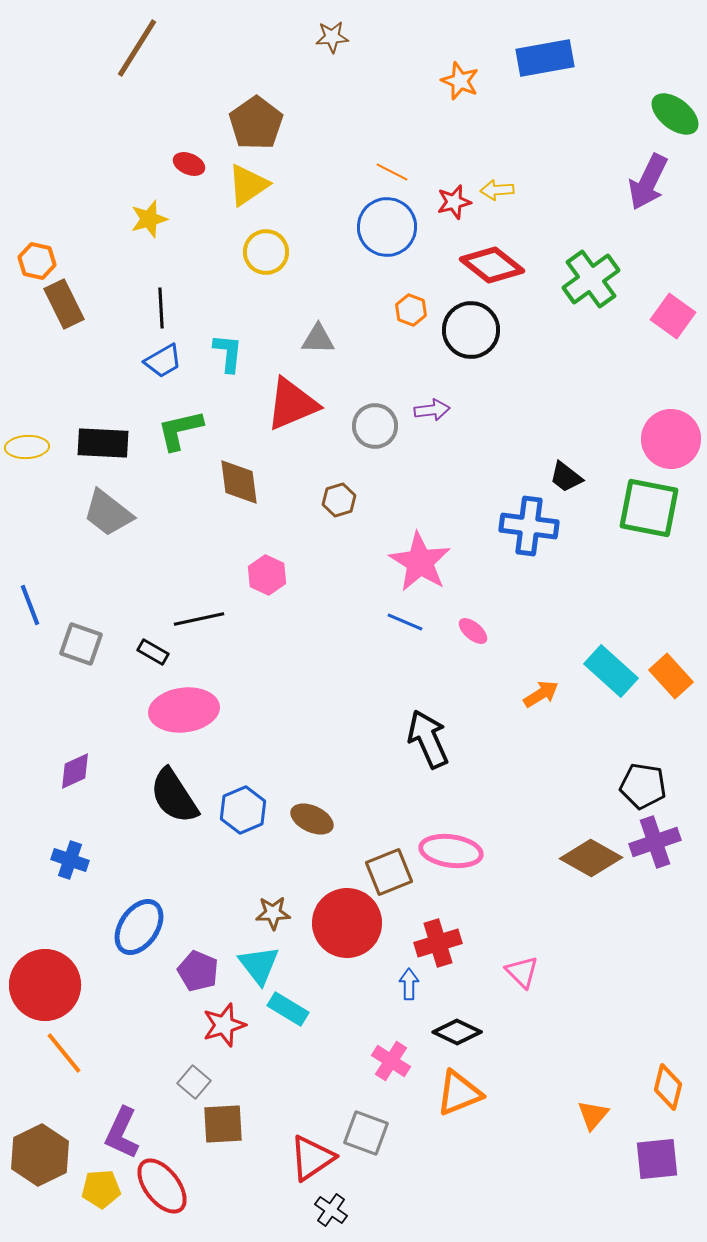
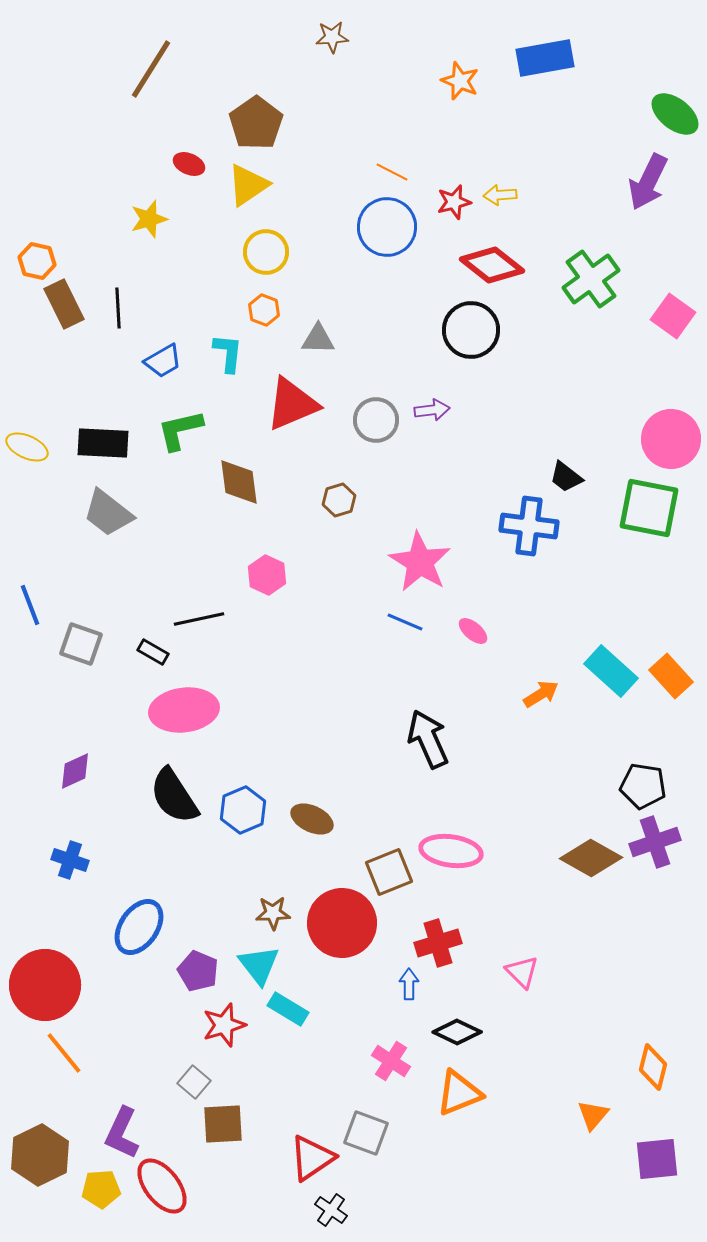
brown line at (137, 48): moved 14 px right, 21 px down
yellow arrow at (497, 190): moved 3 px right, 5 px down
black line at (161, 308): moved 43 px left
orange hexagon at (411, 310): moved 147 px left
gray circle at (375, 426): moved 1 px right, 6 px up
yellow ellipse at (27, 447): rotated 27 degrees clockwise
red circle at (347, 923): moved 5 px left
orange diamond at (668, 1087): moved 15 px left, 20 px up
